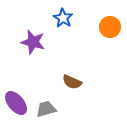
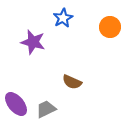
blue star: rotated 12 degrees clockwise
purple ellipse: moved 1 px down
gray trapezoid: rotated 10 degrees counterclockwise
